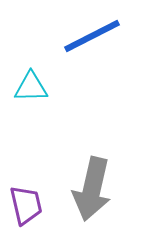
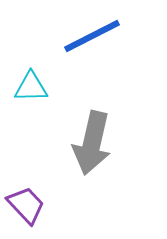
gray arrow: moved 46 px up
purple trapezoid: rotated 30 degrees counterclockwise
